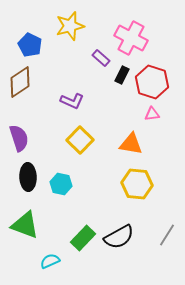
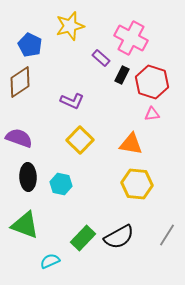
purple semicircle: rotated 52 degrees counterclockwise
